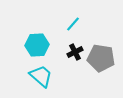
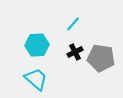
cyan trapezoid: moved 5 px left, 3 px down
